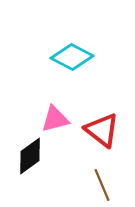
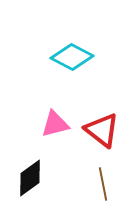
pink triangle: moved 5 px down
black diamond: moved 22 px down
brown line: moved 1 px right, 1 px up; rotated 12 degrees clockwise
